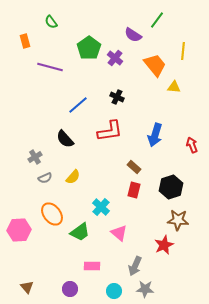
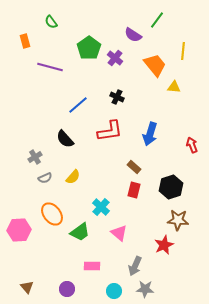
blue arrow: moved 5 px left, 1 px up
purple circle: moved 3 px left
